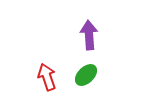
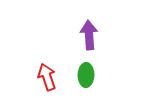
green ellipse: rotated 45 degrees counterclockwise
